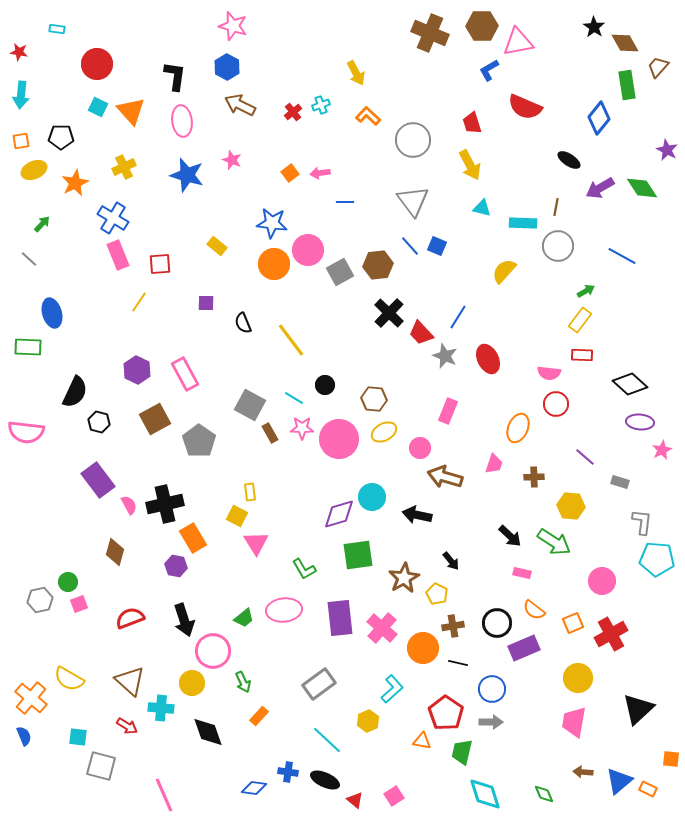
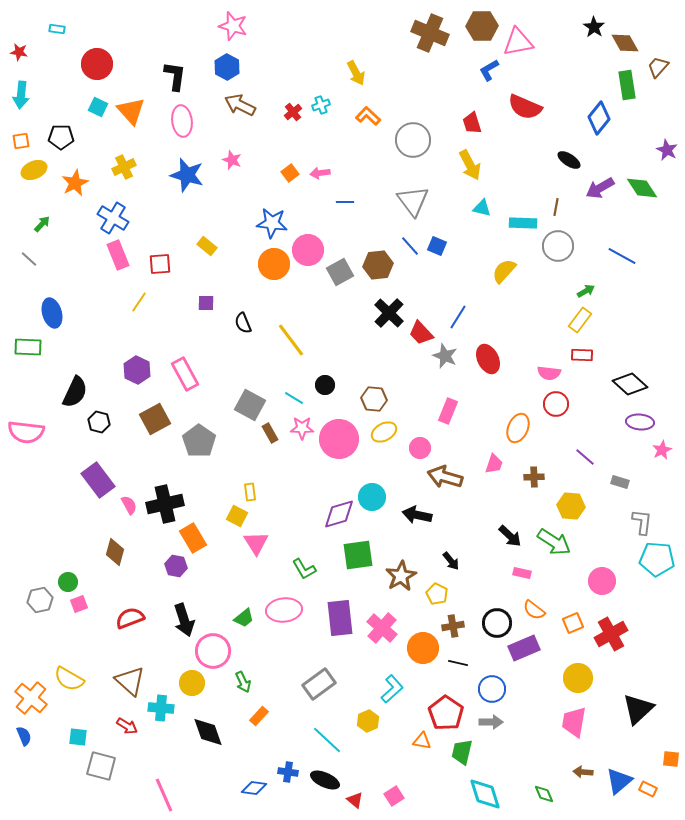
yellow rectangle at (217, 246): moved 10 px left
brown star at (404, 578): moved 3 px left, 2 px up
